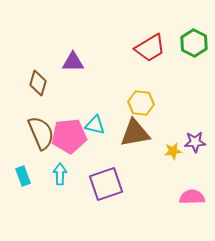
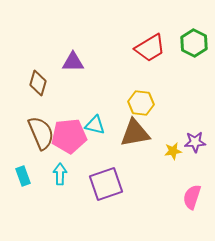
pink semicircle: rotated 70 degrees counterclockwise
